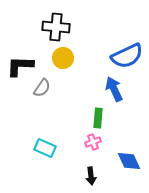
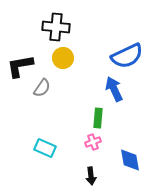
black L-shape: rotated 12 degrees counterclockwise
blue diamond: moved 1 px right, 1 px up; rotated 15 degrees clockwise
